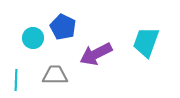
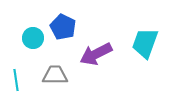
cyan trapezoid: moved 1 px left, 1 px down
cyan line: rotated 10 degrees counterclockwise
